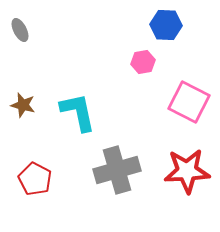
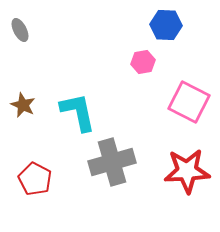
brown star: rotated 10 degrees clockwise
gray cross: moved 5 px left, 8 px up
